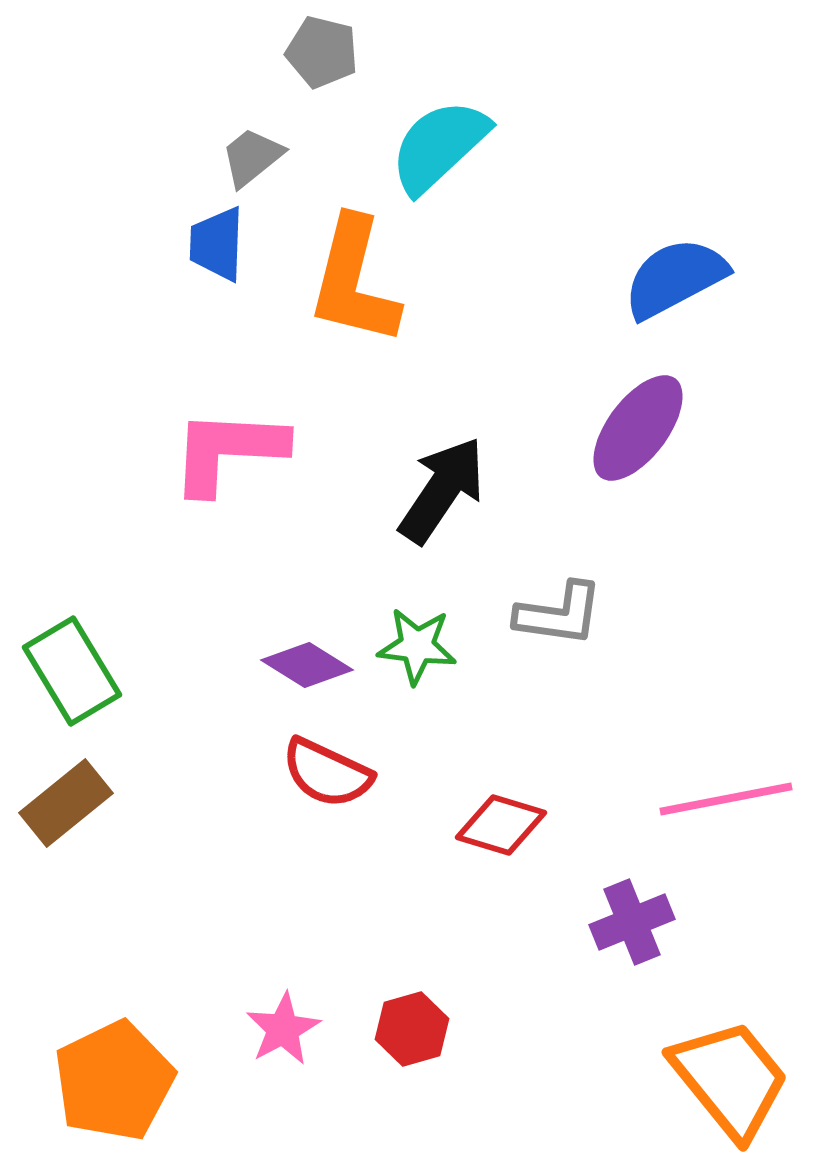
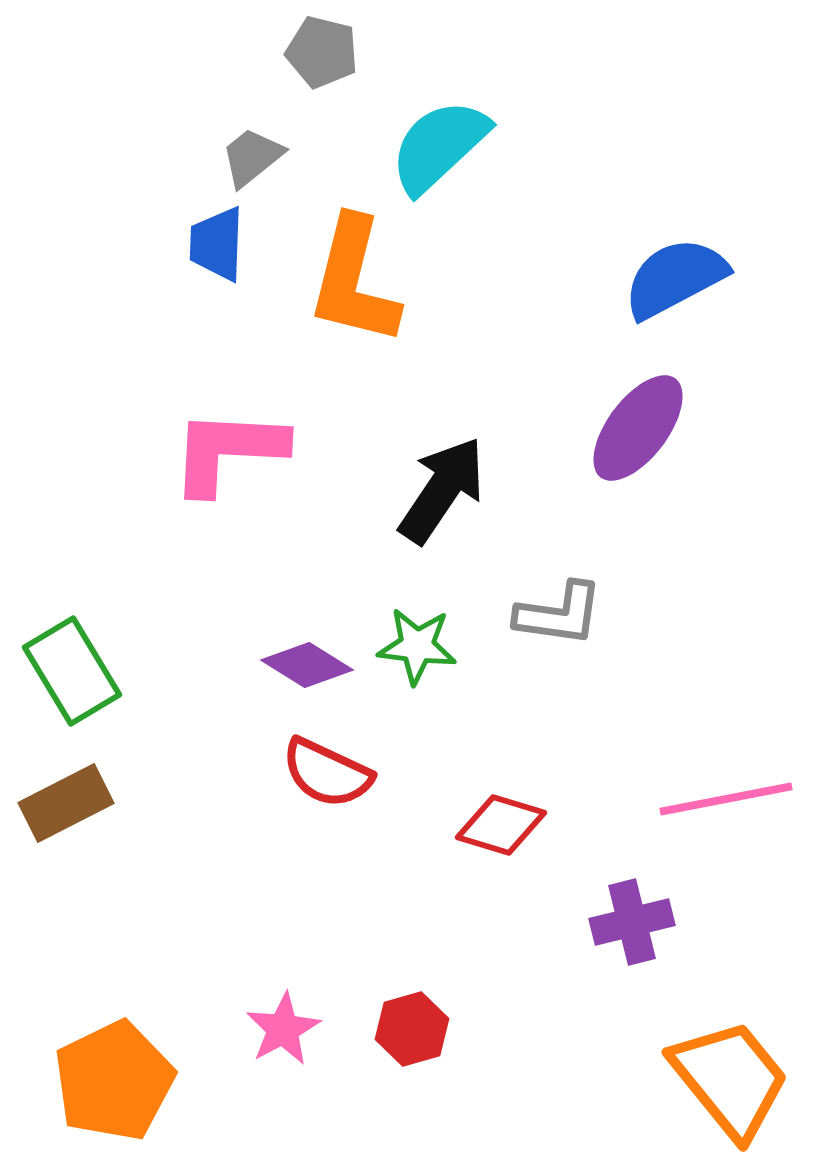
brown rectangle: rotated 12 degrees clockwise
purple cross: rotated 8 degrees clockwise
